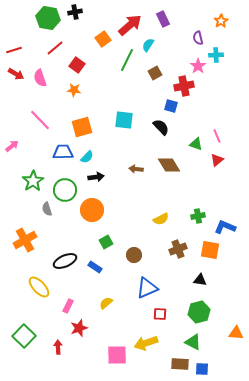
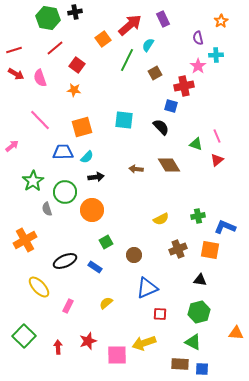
green circle at (65, 190): moved 2 px down
red star at (79, 328): moved 9 px right, 13 px down
yellow arrow at (146, 343): moved 2 px left
